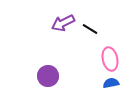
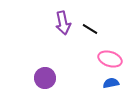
purple arrow: rotated 75 degrees counterclockwise
pink ellipse: rotated 60 degrees counterclockwise
purple circle: moved 3 px left, 2 px down
